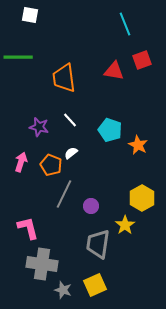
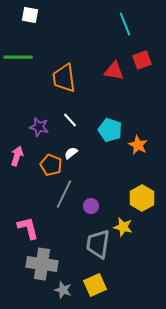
pink arrow: moved 4 px left, 6 px up
yellow star: moved 2 px left, 2 px down; rotated 24 degrees counterclockwise
